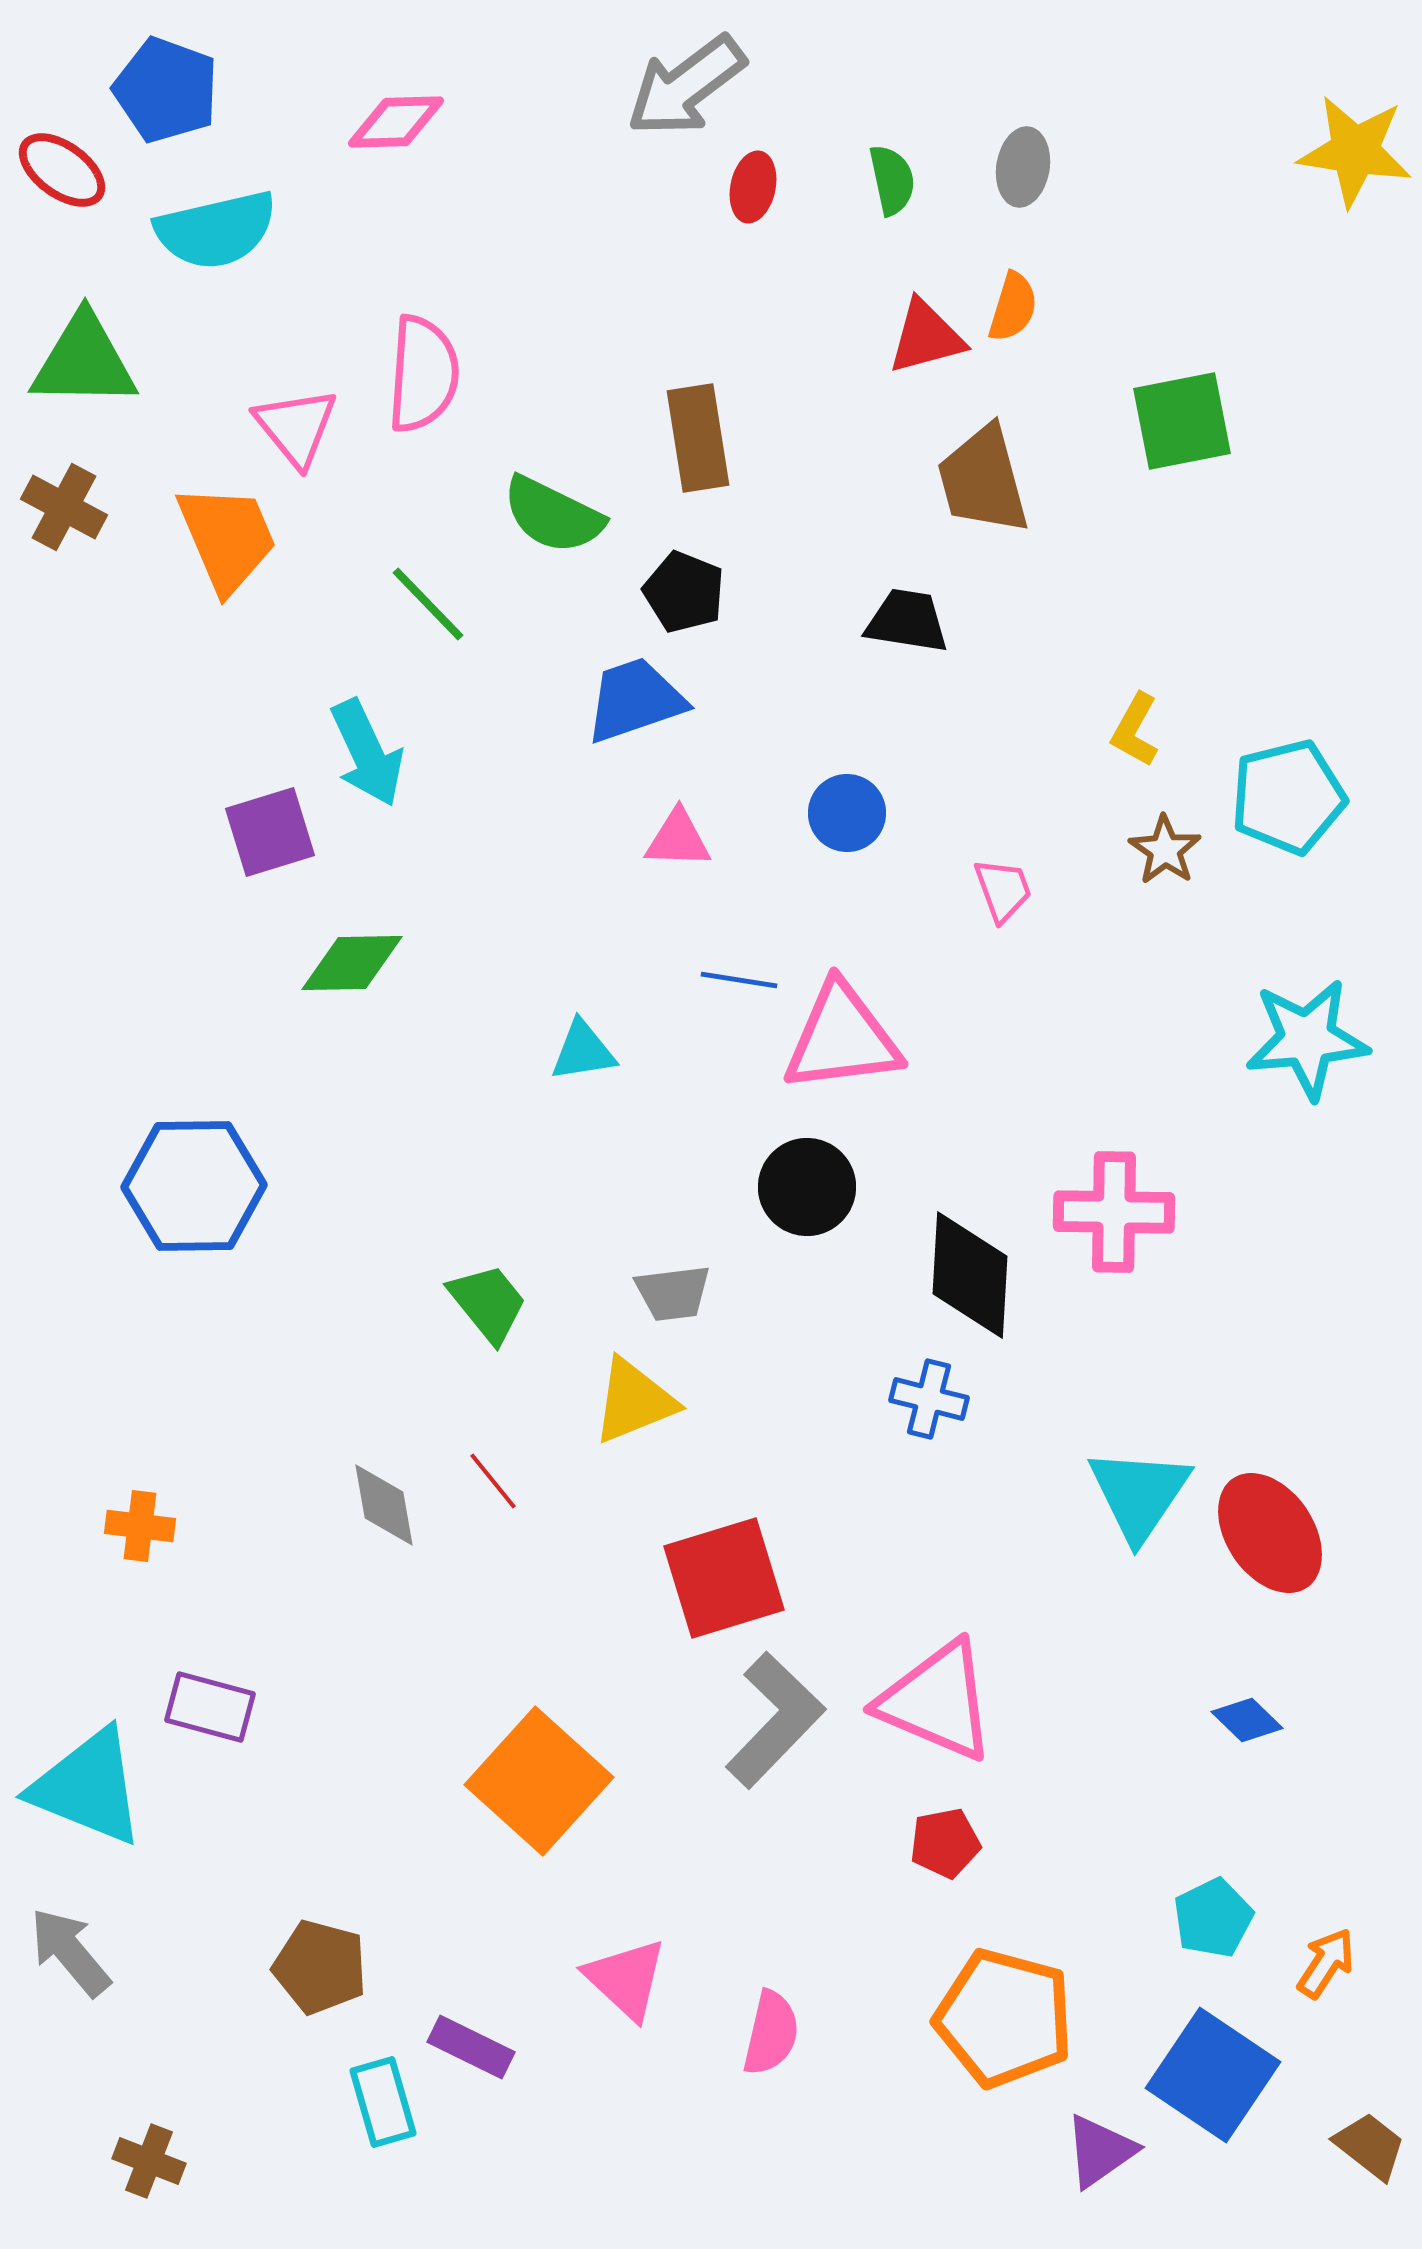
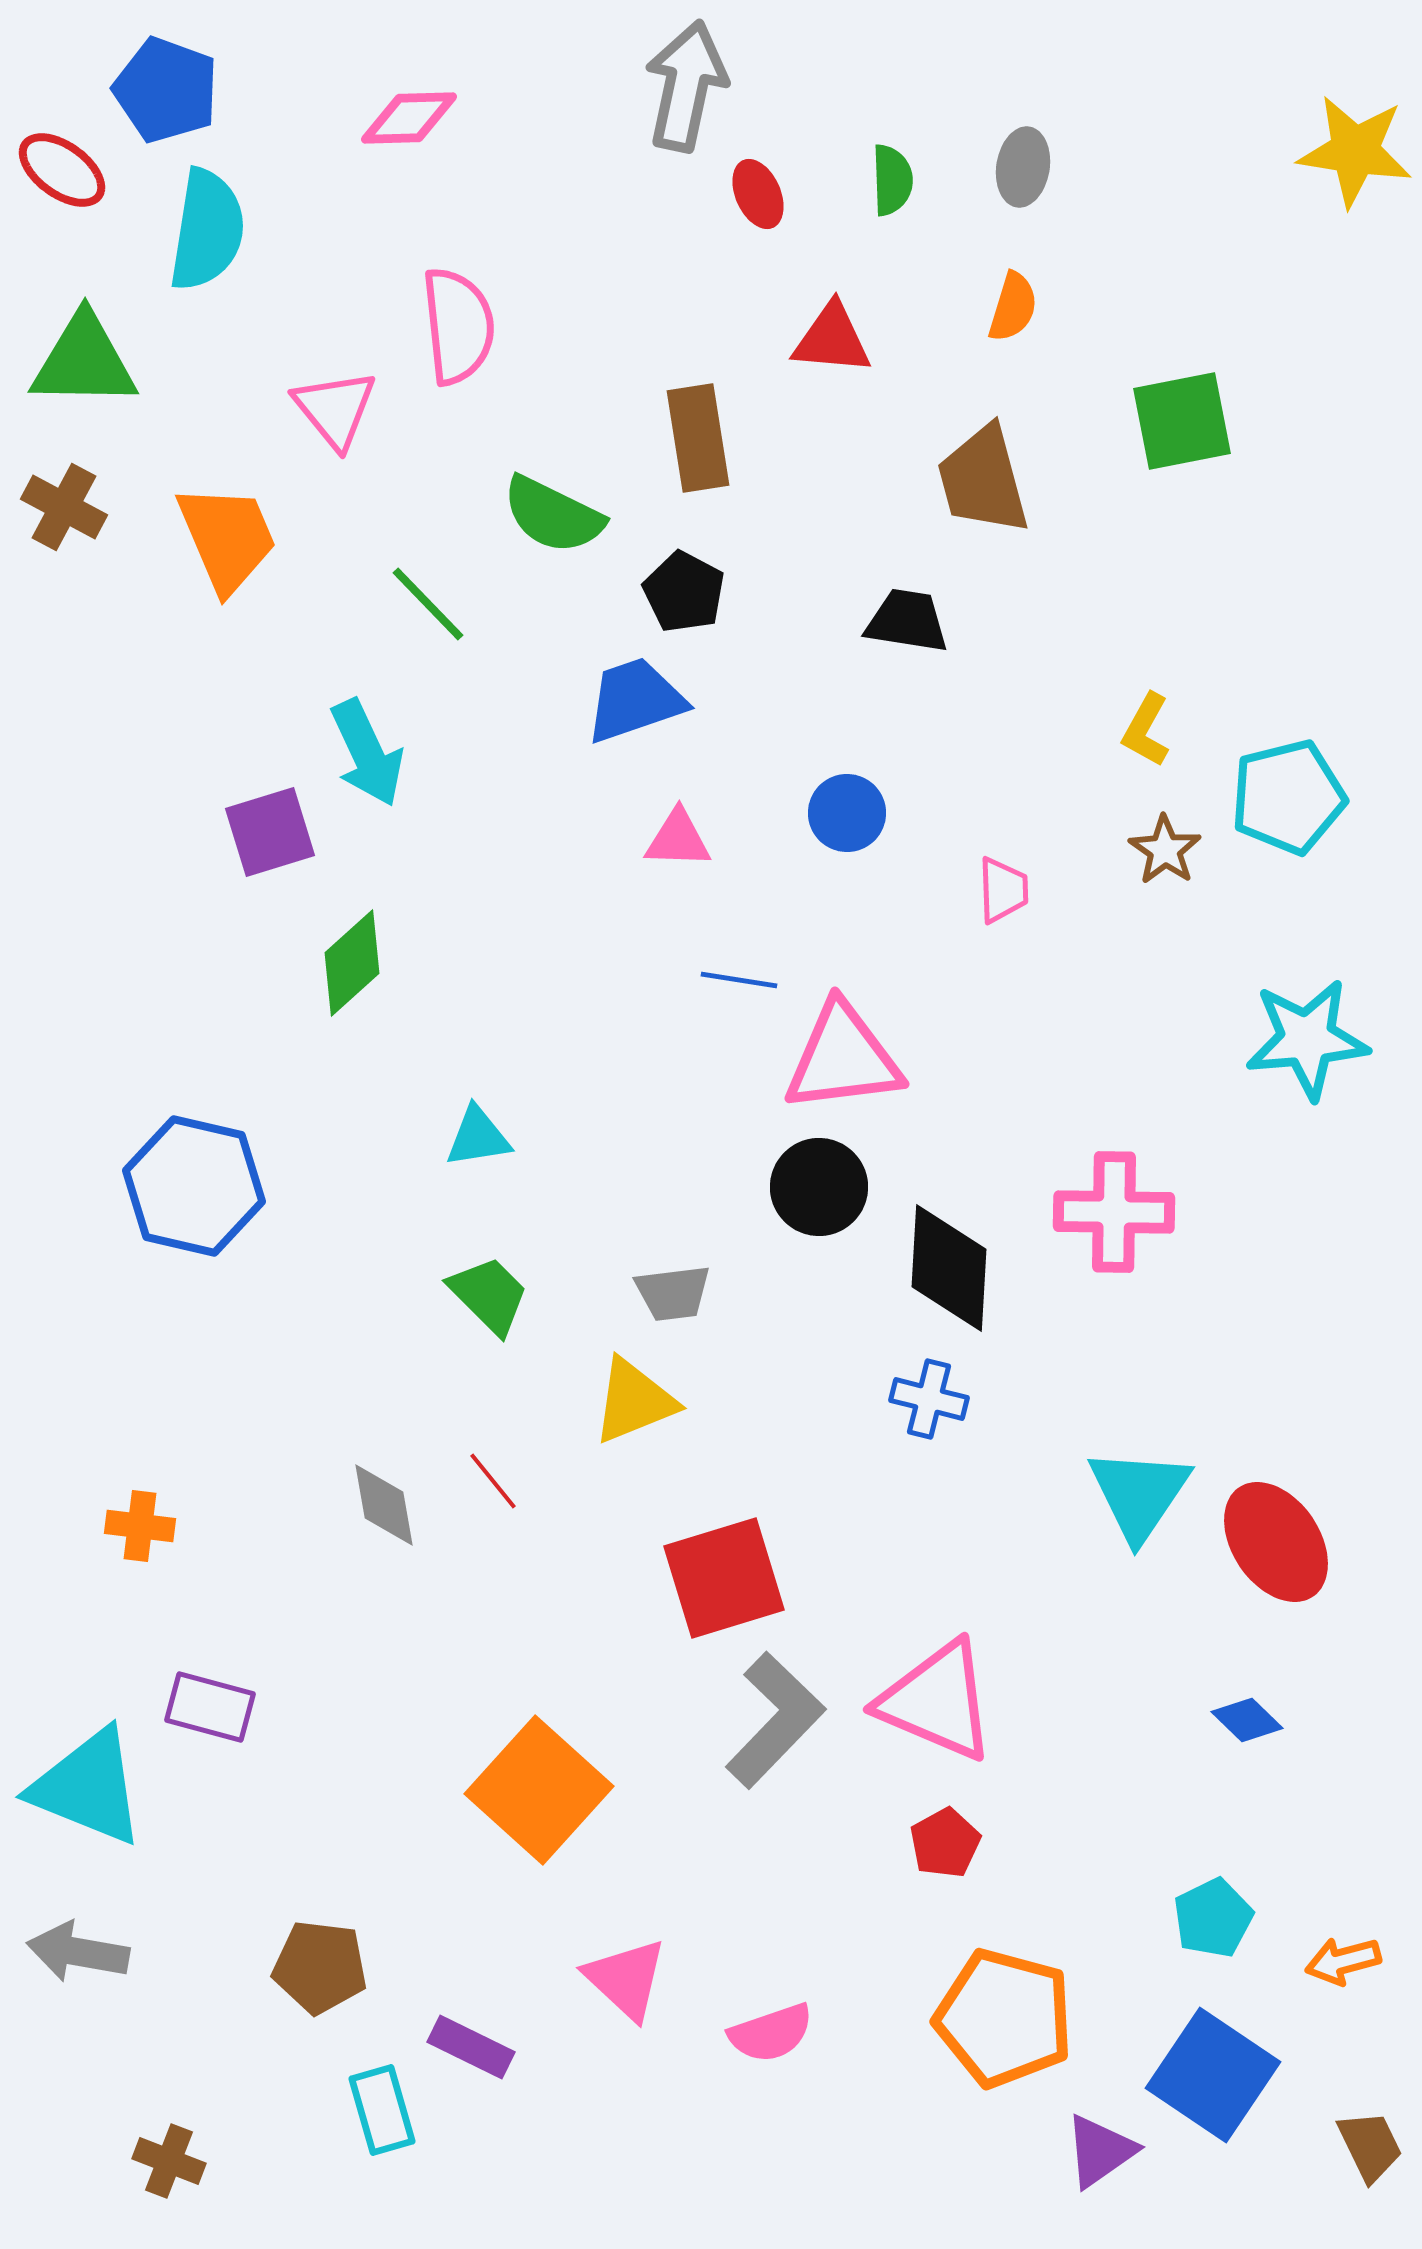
gray arrow at (686, 86): rotated 139 degrees clockwise
pink diamond at (396, 122): moved 13 px right, 4 px up
green semicircle at (892, 180): rotated 10 degrees clockwise
red ellipse at (753, 187): moved 5 px right, 7 px down; rotated 36 degrees counterclockwise
cyan semicircle at (216, 230): moved 9 px left; rotated 68 degrees counterclockwise
red triangle at (926, 337): moved 94 px left, 2 px down; rotated 20 degrees clockwise
pink semicircle at (423, 374): moved 35 px right, 48 px up; rotated 10 degrees counterclockwise
pink triangle at (296, 427): moved 39 px right, 18 px up
black pentagon at (684, 592): rotated 6 degrees clockwise
yellow L-shape at (1135, 730): moved 11 px right
pink trapezoid at (1003, 890): rotated 18 degrees clockwise
green diamond at (352, 963): rotated 41 degrees counterclockwise
pink triangle at (842, 1038): moved 1 px right, 20 px down
cyan triangle at (583, 1051): moved 105 px left, 86 px down
blue hexagon at (194, 1186): rotated 14 degrees clockwise
black circle at (807, 1187): moved 12 px right
black diamond at (970, 1275): moved 21 px left, 7 px up
green trapezoid at (488, 1303): moved 1 px right, 8 px up; rotated 6 degrees counterclockwise
red ellipse at (1270, 1533): moved 6 px right, 9 px down
orange square at (539, 1781): moved 9 px down
red pentagon at (945, 1843): rotated 18 degrees counterclockwise
gray arrow at (70, 1952): moved 8 px right; rotated 40 degrees counterclockwise
orange arrow at (1326, 1963): moved 17 px right, 2 px up; rotated 138 degrees counterclockwise
brown pentagon at (320, 1967): rotated 8 degrees counterclockwise
pink semicircle at (771, 2033): rotated 58 degrees clockwise
cyan rectangle at (383, 2102): moved 1 px left, 8 px down
brown trapezoid at (1370, 2146): rotated 26 degrees clockwise
brown cross at (149, 2161): moved 20 px right
